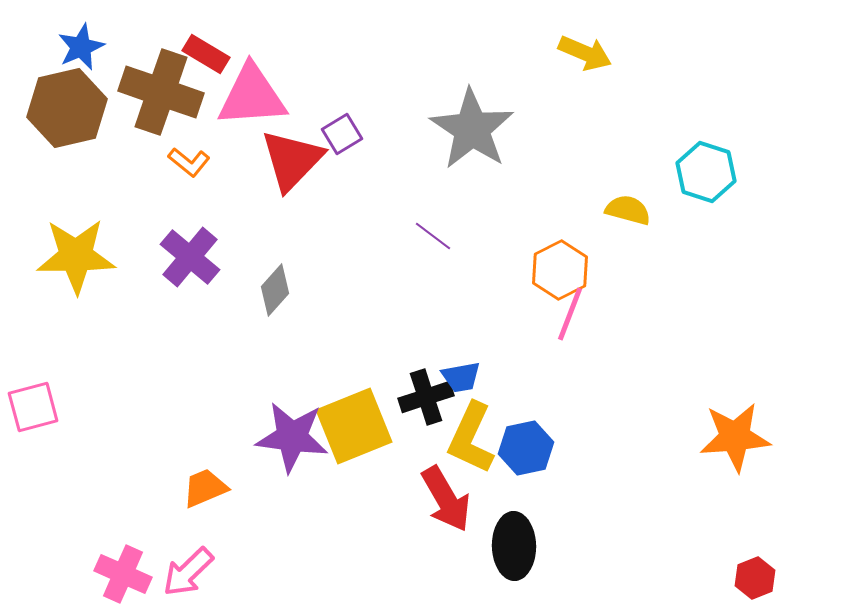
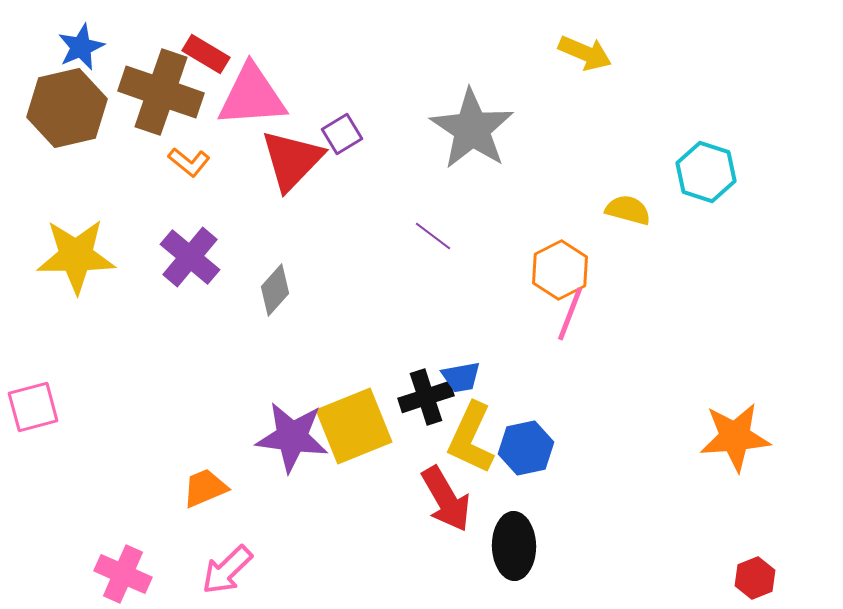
pink arrow: moved 39 px right, 2 px up
